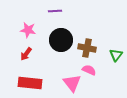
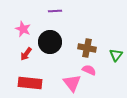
pink star: moved 5 px left, 1 px up; rotated 14 degrees clockwise
black circle: moved 11 px left, 2 px down
